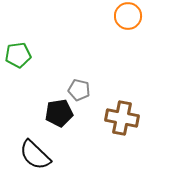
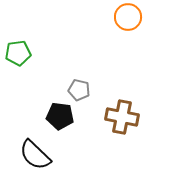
orange circle: moved 1 px down
green pentagon: moved 2 px up
black pentagon: moved 1 px right, 3 px down; rotated 16 degrees clockwise
brown cross: moved 1 px up
